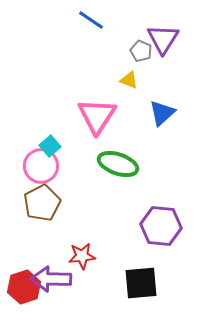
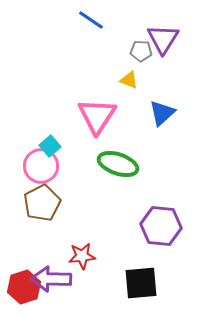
gray pentagon: rotated 20 degrees counterclockwise
